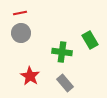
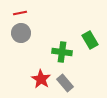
red star: moved 11 px right, 3 px down
